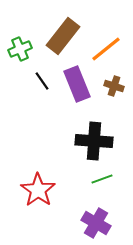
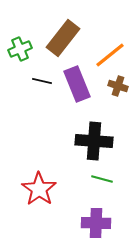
brown rectangle: moved 2 px down
orange line: moved 4 px right, 6 px down
black line: rotated 42 degrees counterclockwise
brown cross: moved 4 px right
green line: rotated 35 degrees clockwise
red star: moved 1 px right, 1 px up
purple cross: rotated 28 degrees counterclockwise
